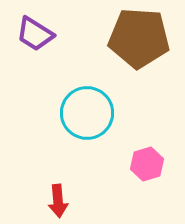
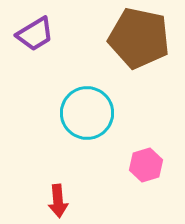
purple trapezoid: rotated 63 degrees counterclockwise
brown pentagon: rotated 8 degrees clockwise
pink hexagon: moved 1 px left, 1 px down
